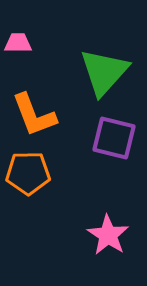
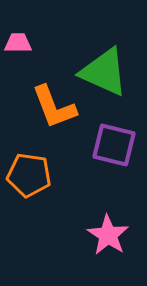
green triangle: rotated 48 degrees counterclockwise
orange L-shape: moved 20 px right, 8 px up
purple square: moved 7 px down
orange pentagon: moved 1 px right, 2 px down; rotated 9 degrees clockwise
